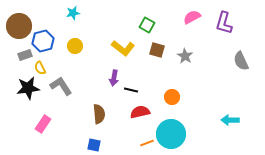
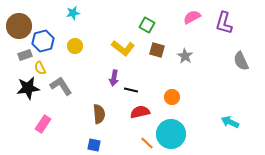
cyan arrow: moved 2 px down; rotated 24 degrees clockwise
orange line: rotated 64 degrees clockwise
